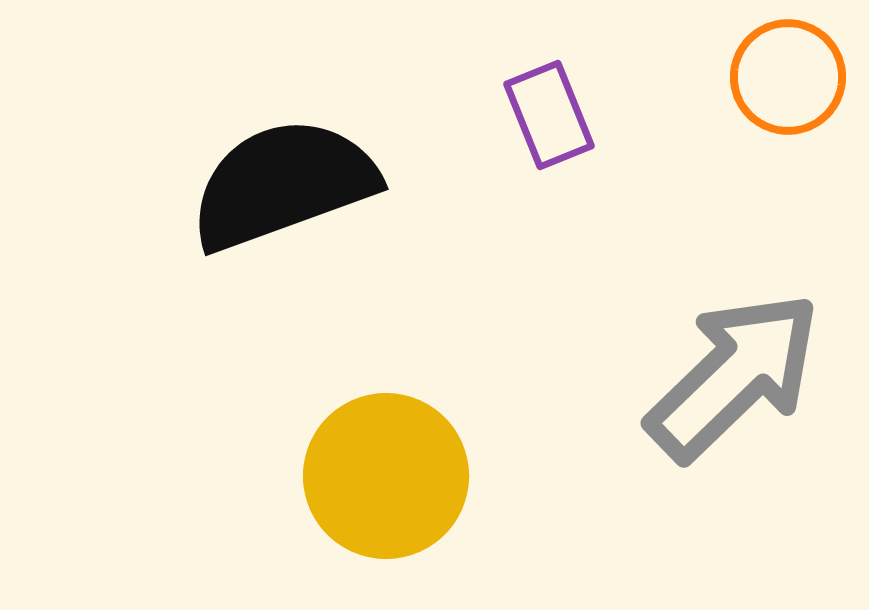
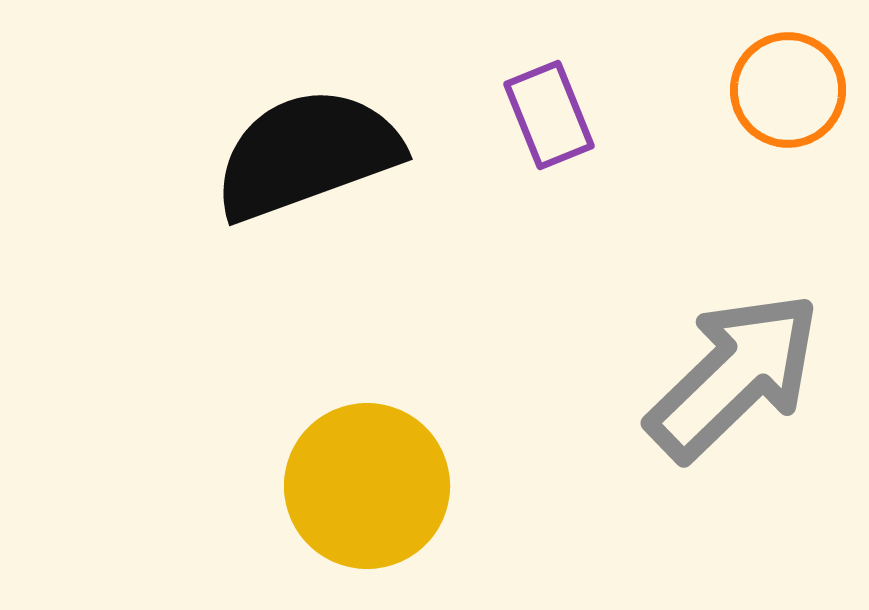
orange circle: moved 13 px down
black semicircle: moved 24 px right, 30 px up
yellow circle: moved 19 px left, 10 px down
